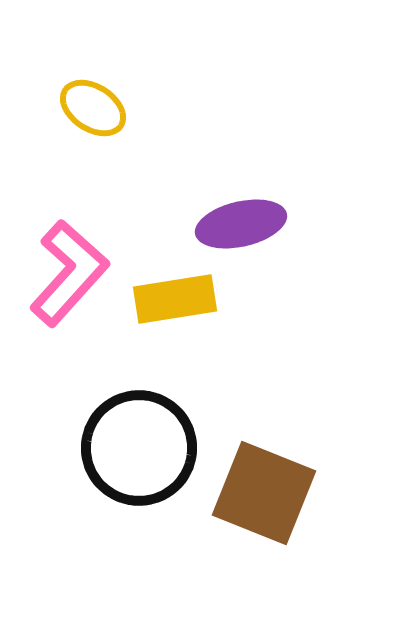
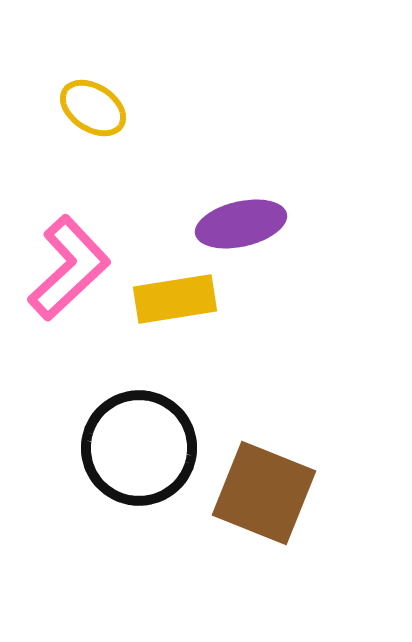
pink L-shape: moved 5 px up; rotated 5 degrees clockwise
